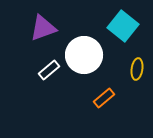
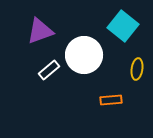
purple triangle: moved 3 px left, 3 px down
orange rectangle: moved 7 px right, 2 px down; rotated 35 degrees clockwise
